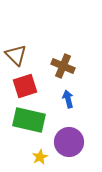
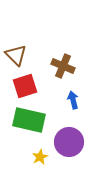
blue arrow: moved 5 px right, 1 px down
